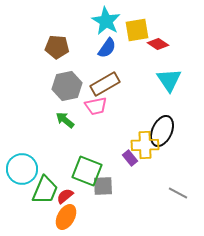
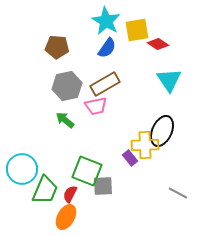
red semicircle: moved 5 px right, 2 px up; rotated 24 degrees counterclockwise
